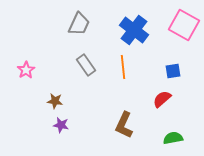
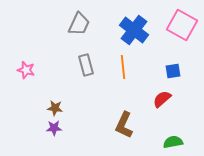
pink square: moved 2 px left
gray rectangle: rotated 20 degrees clockwise
pink star: rotated 24 degrees counterclockwise
brown star: moved 7 px down
purple star: moved 7 px left, 3 px down; rotated 14 degrees counterclockwise
green semicircle: moved 4 px down
